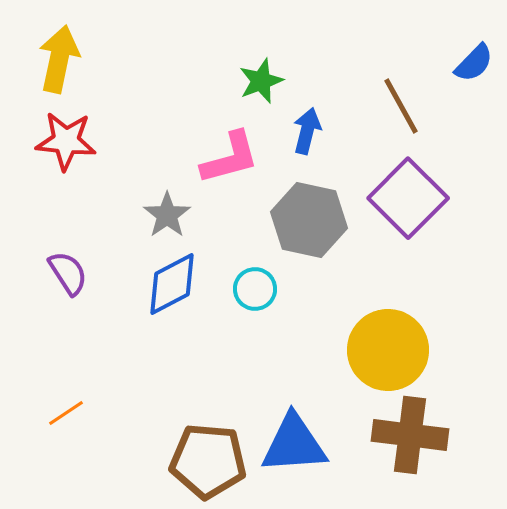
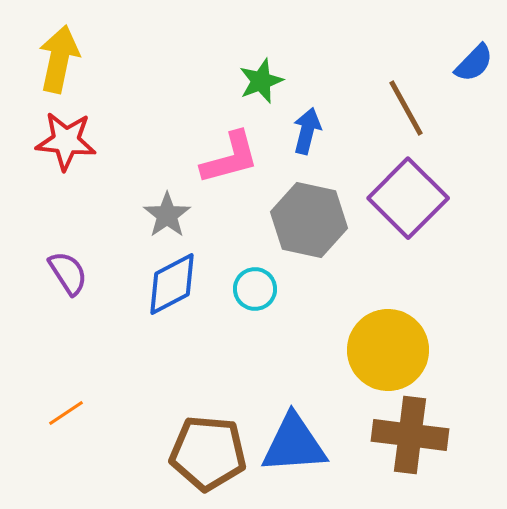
brown line: moved 5 px right, 2 px down
brown pentagon: moved 8 px up
